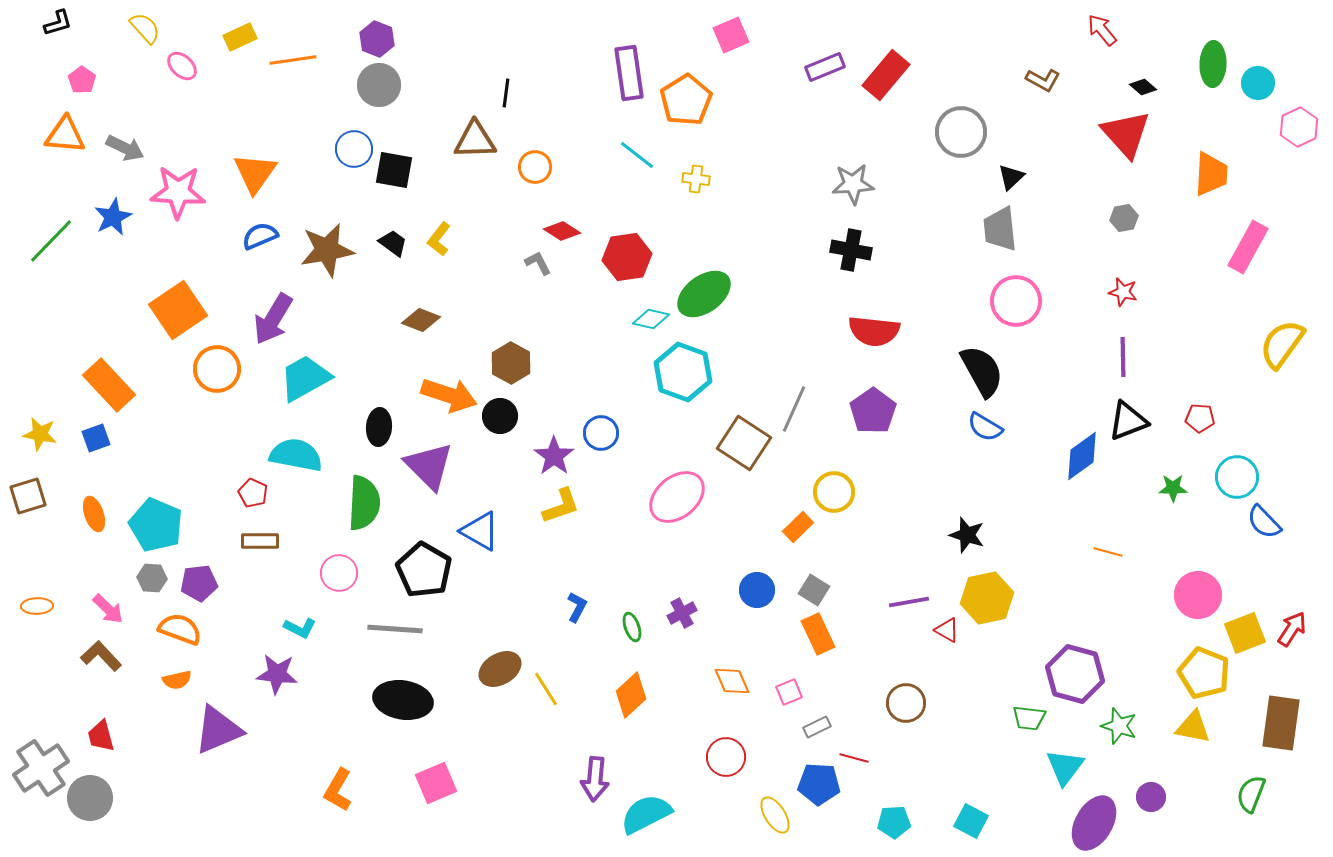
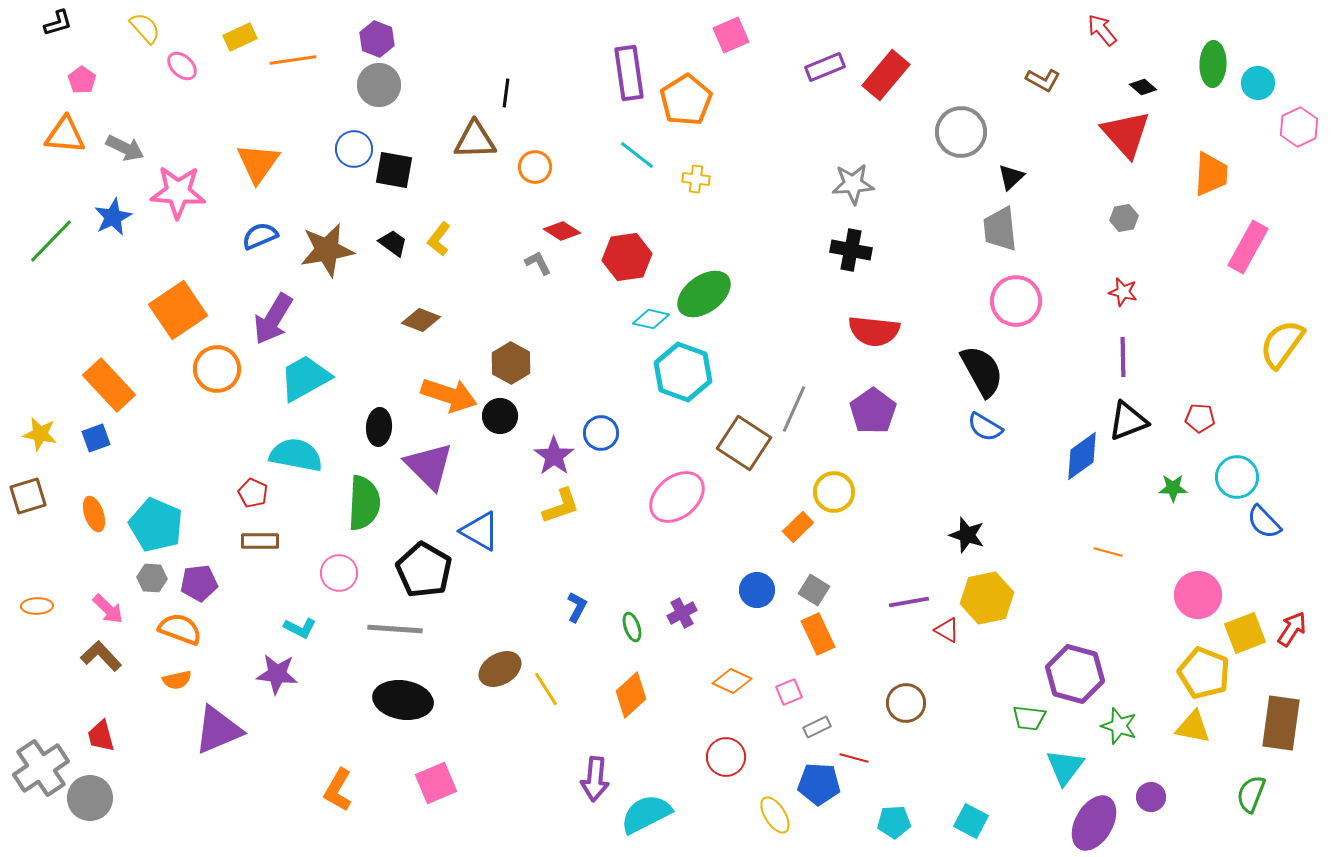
orange triangle at (255, 173): moved 3 px right, 10 px up
orange diamond at (732, 681): rotated 42 degrees counterclockwise
